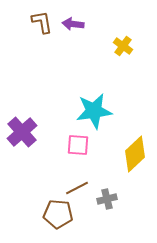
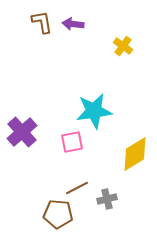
pink square: moved 6 px left, 3 px up; rotated 15 degrees counterclockwise
yellow diamond: rotated 12 degrees clockwise
